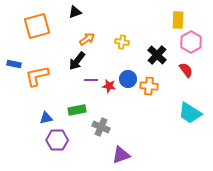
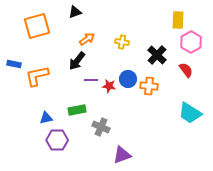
purple triangle: moved 1 px right
